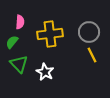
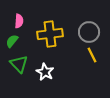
pink semicircle: moved 1 px left, 1 px up
green semicircle: moved 1 px up
